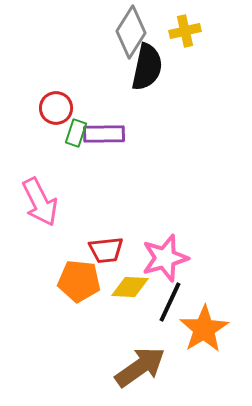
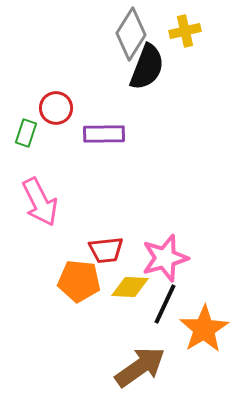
gray diamond: moved 2 px down
black semicircle: rotated 9 degrees clockwise
green rectangle: moved 50 px left
black line: moved 5 px left, 2 px down
